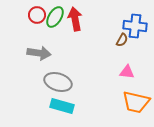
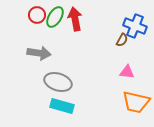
blue cross: rotated 15 degrees clockwise
